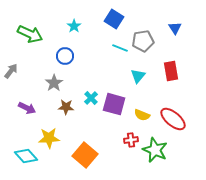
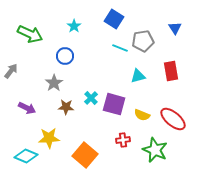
cyan triangle: rotated 35 degrees clockwise
red cross: moved 8 px left
cyan diamond: rotated 25 degrees counterclockwise
